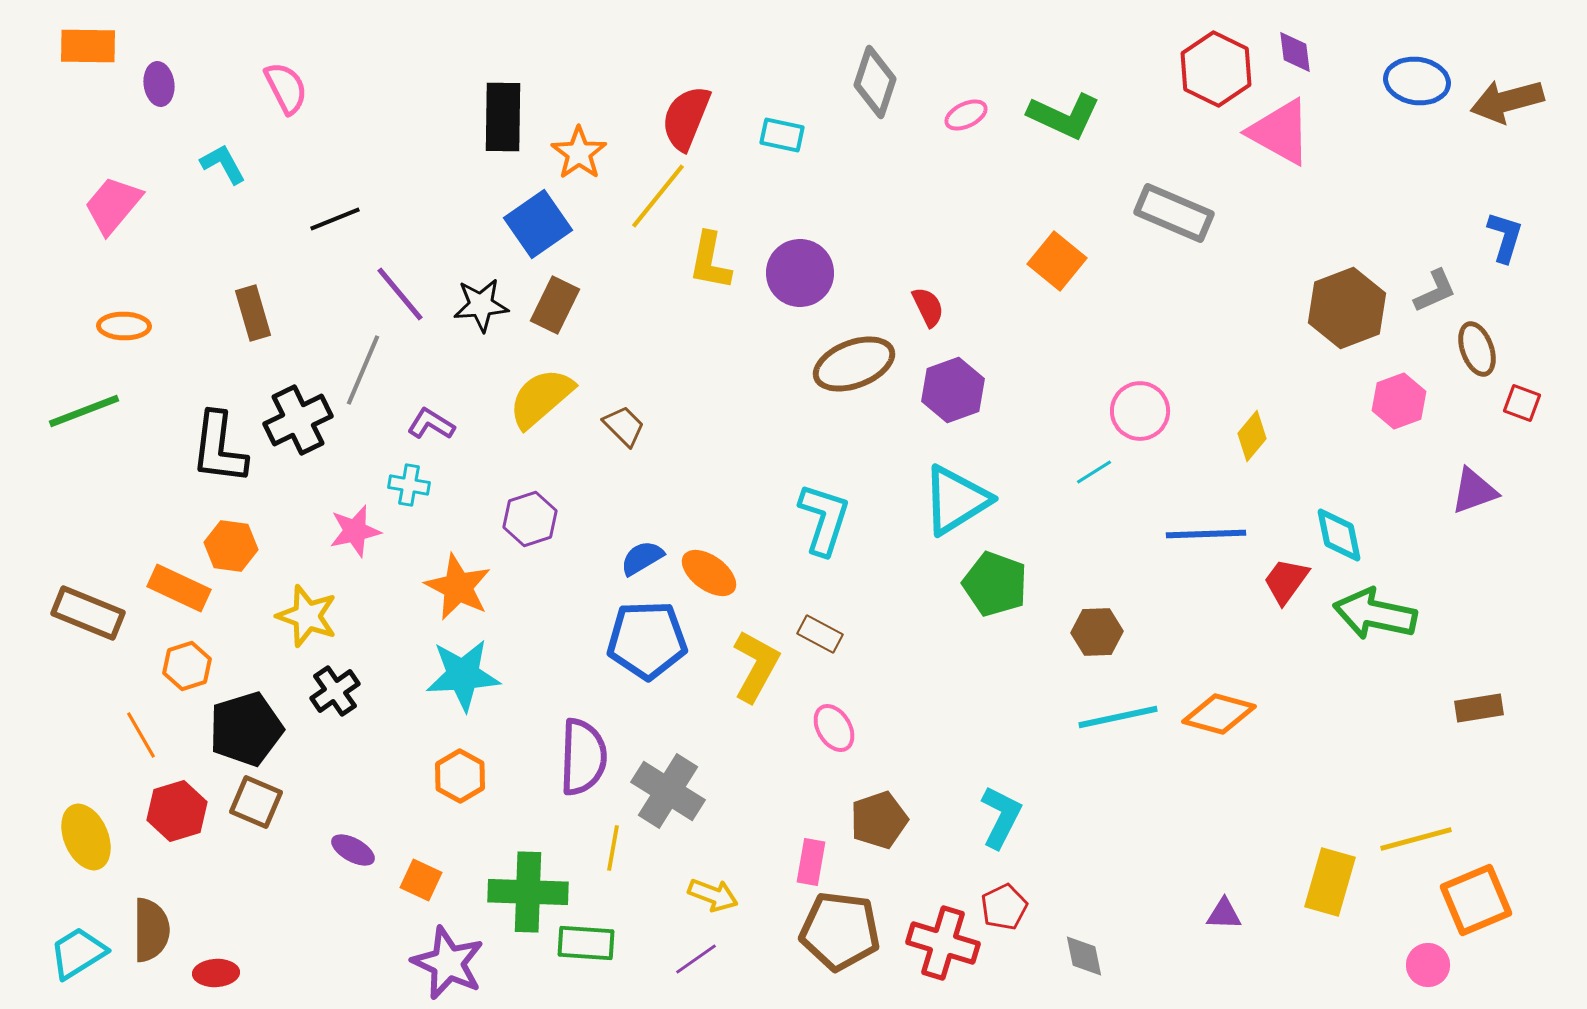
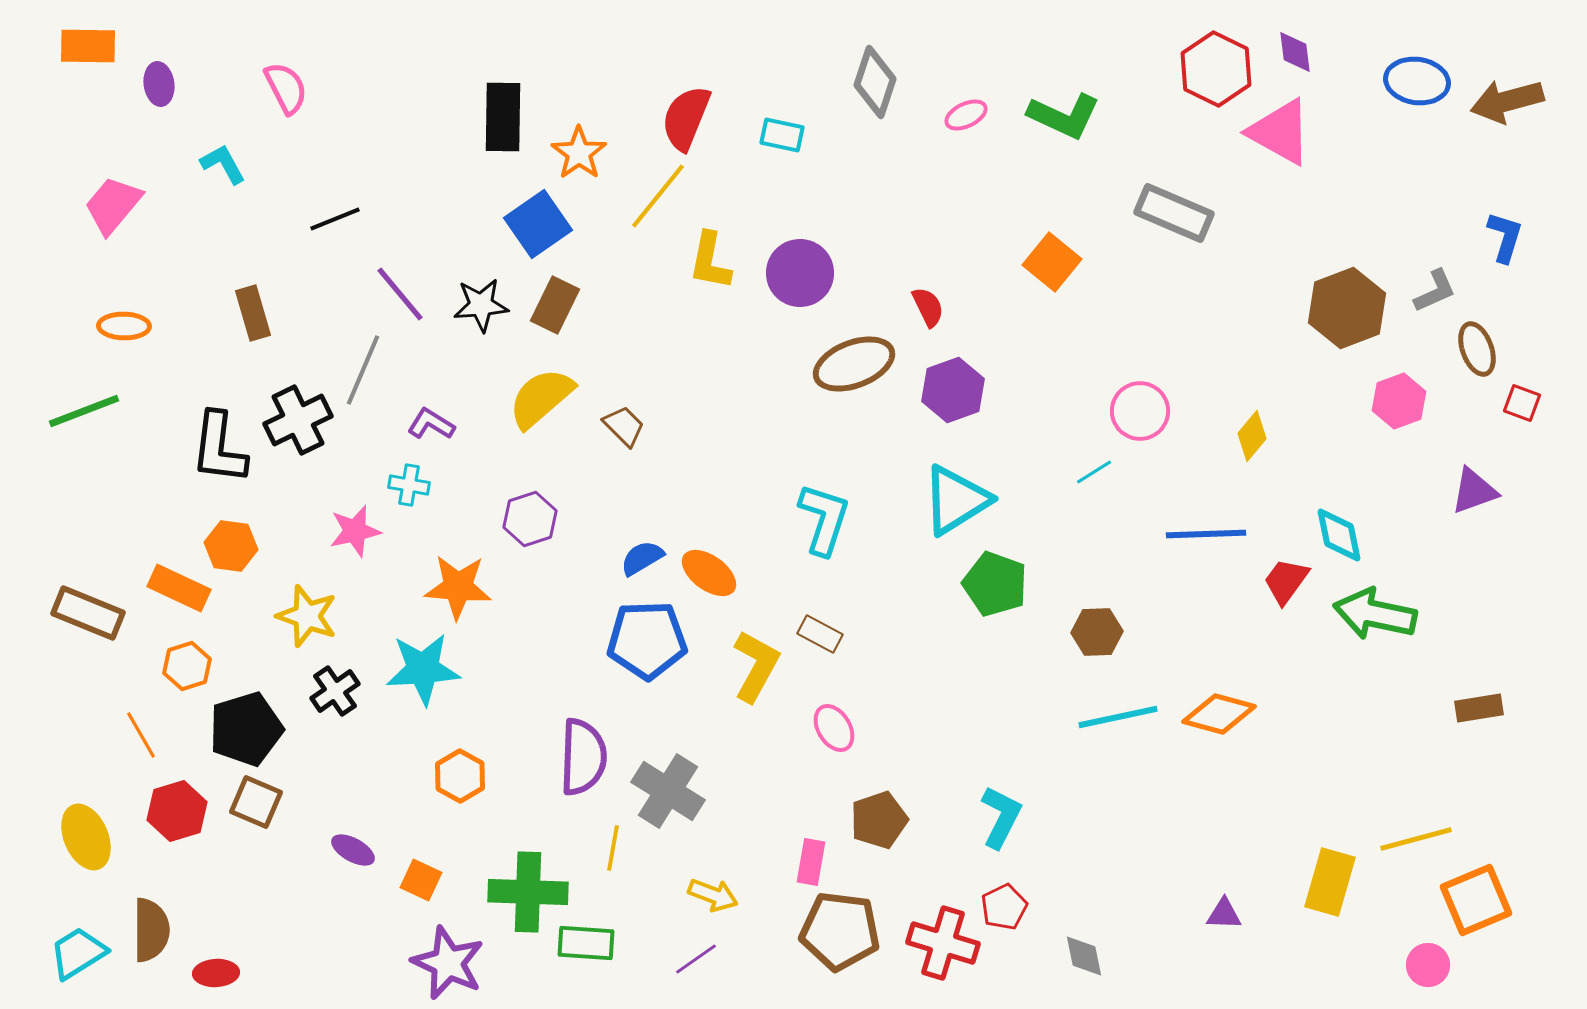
orange square at (1057, 261): moved 5 px left, 1 px down
orange star at (458, 587): rotated 22 degrees counterclockwise
cyan star at (463, 675): moved 40 px left, 6 px up
